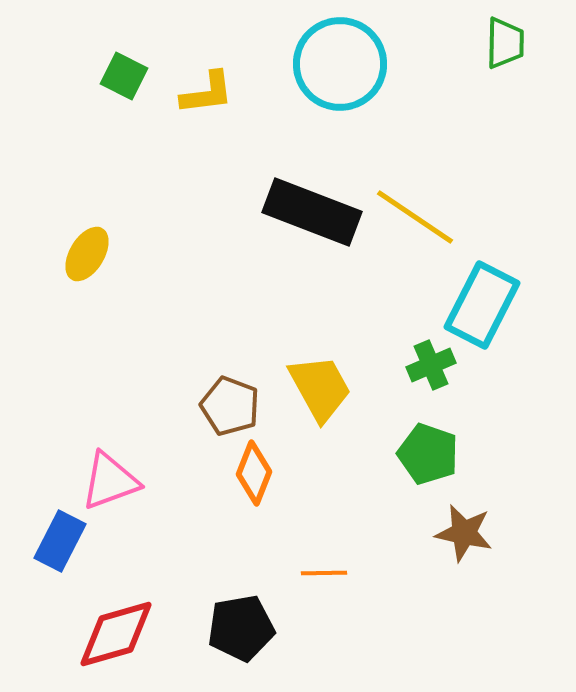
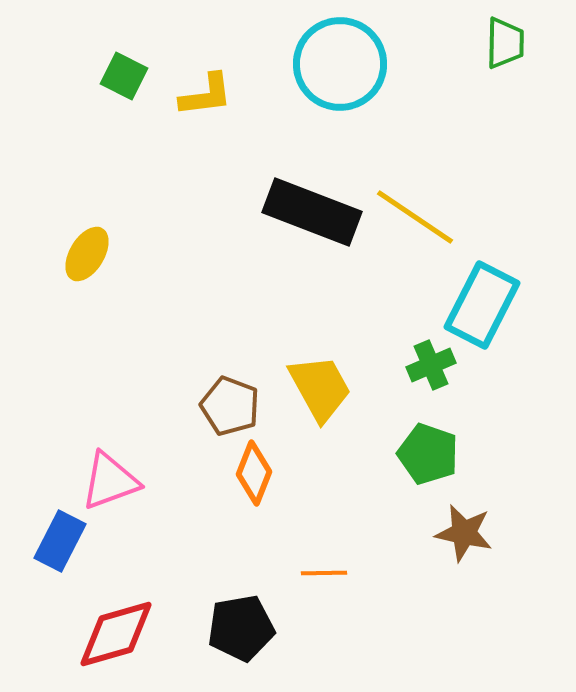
yellow L-shape: moved 1 px left, 2 px down
